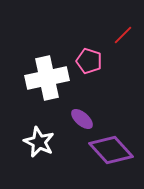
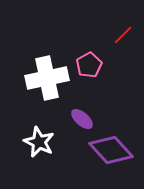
pink pentagon: moved 4 px down; rotated 25 degrees clockwise
